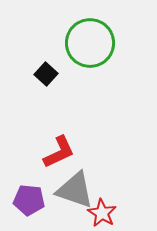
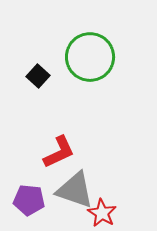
green circle: moved 14 px down
black square: moved 8 px left, 2 px down
